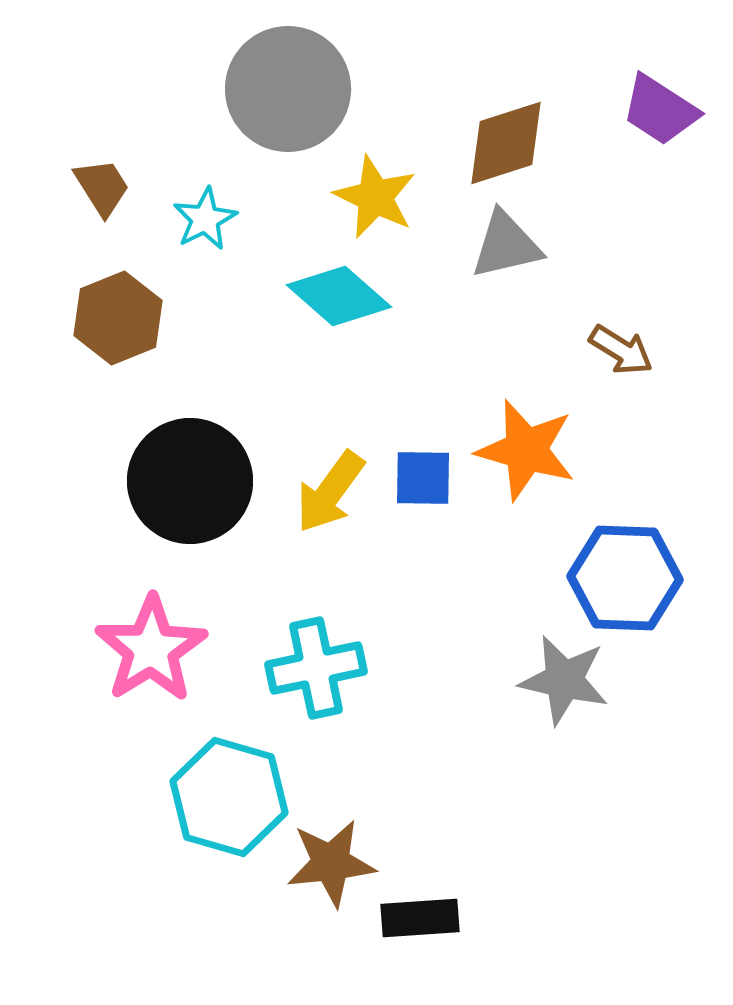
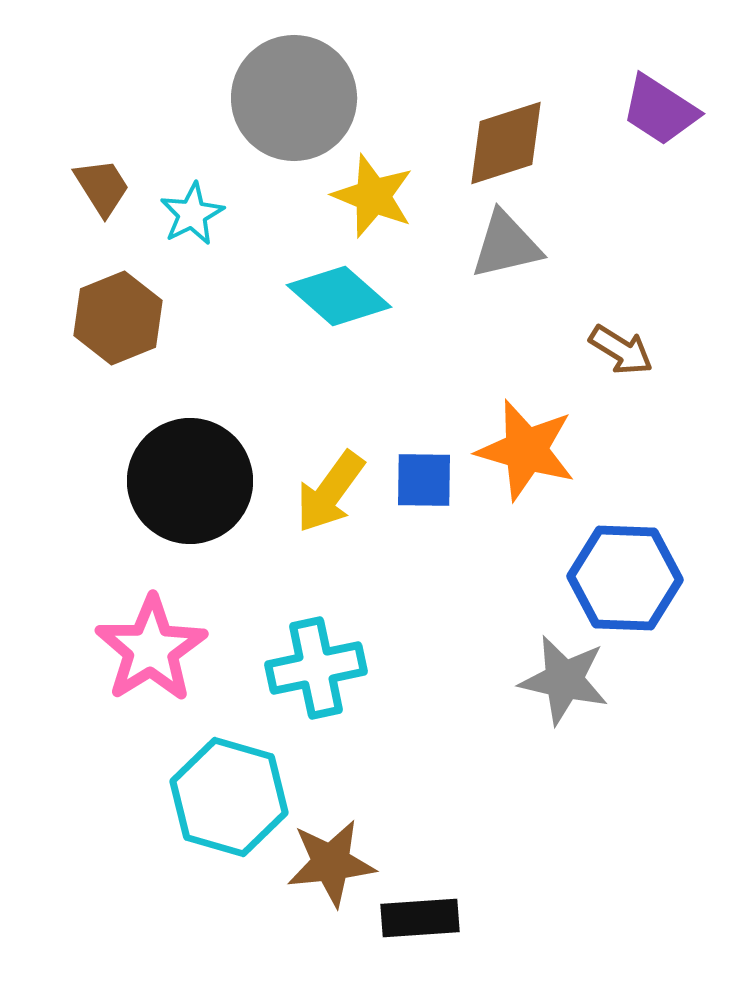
gray circle: moved 6 px right, 9 px down
yellow star: moved 2 px left, 1 px up; rotated 4 degrees counterclockwise
cyan star: moved 13 px left, 5 px up
blue square: moved 1 px right, 2 px down
